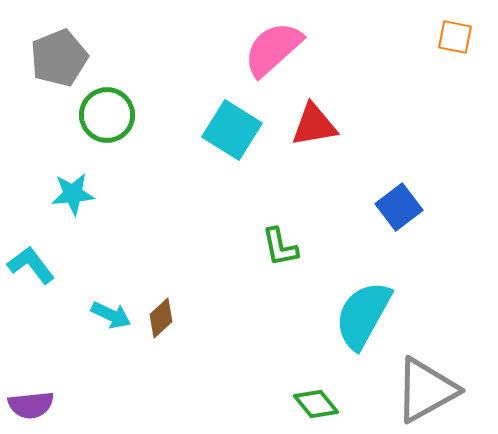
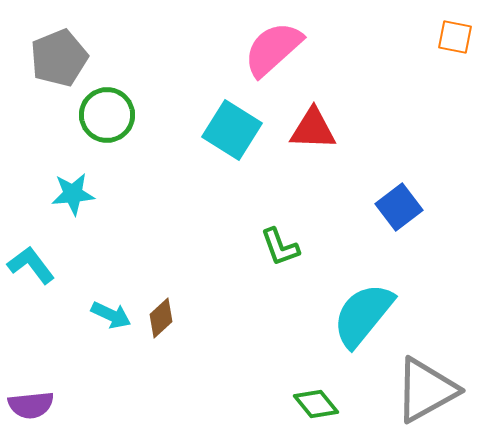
red triangle: moved 1 px left, 4 px down; rotated 12 degrees clockwise
green L-shape: rotated 9 degrees counterclockwise
cyan semicircle: rotated 10 degrees clockwise
